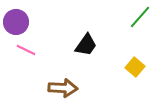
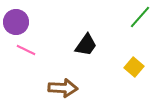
yellow square: moved 1 px left
